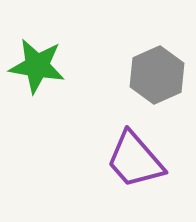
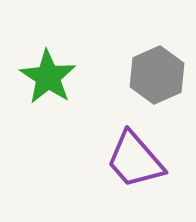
green star: moved 11 px right, 11 px down; rotated 24 degrees clockwise
